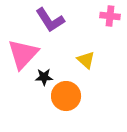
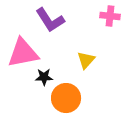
pink triangle: moved 1 px up; rotated 36 degrees clockwise
yellow triangle: rotated 30 degrees clockwise
orange circle: moved 2 px down
